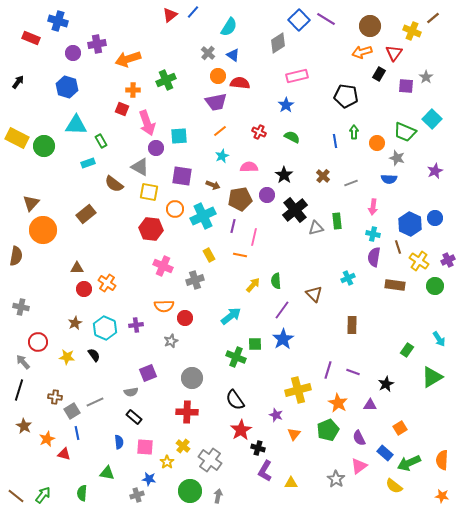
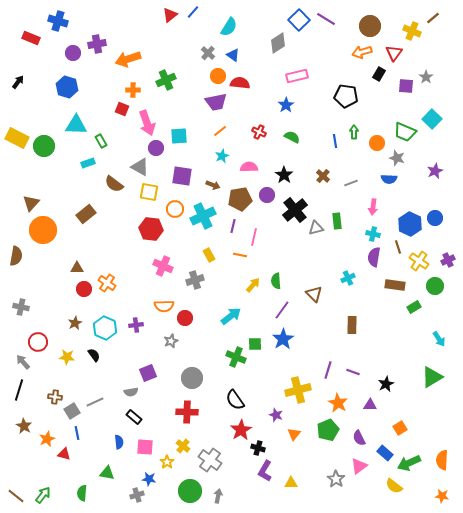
green rectangle at (407, 350): moved 7 px right, 43 px up; rotated 24 degrees clockwise
